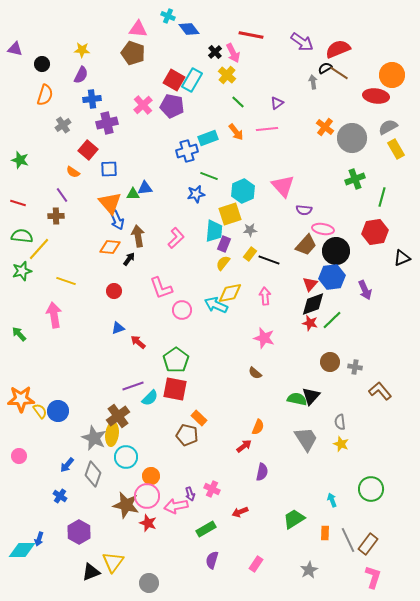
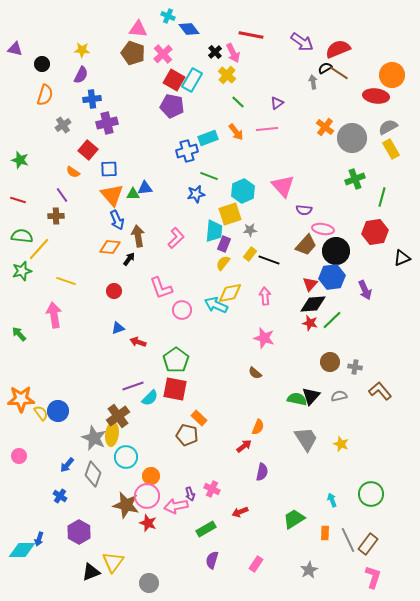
pink cross at (143, 105): moved 20 px right, 51 px up
yellow rectangle at (396, 149): moved 5 px left
red line at (18, 203): moved 3 px up
orange triangle at (110, 203): moved 2 px right, 8 px up
black diamond at (313, 304): rotated 16 degrees clockwise
red arrow at (138, 342): rotated 21 degrees counterclockwise
yellow semicircle at (40, 411): moved 1 px right, 2 px down
gray semicircle at (340, 422): moved 1 px left, 26 px up; rotated 84 degrees clockwise
green circle at (371, 489): moved 5 px down
